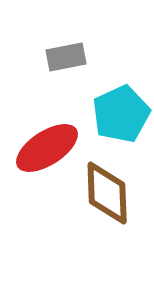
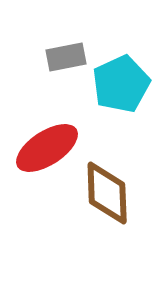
cyan pentagon: moved 30 px up
